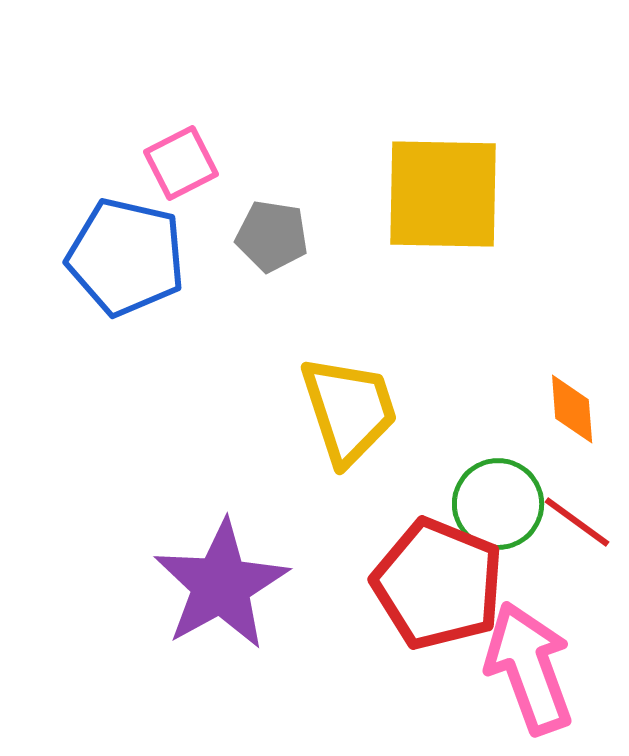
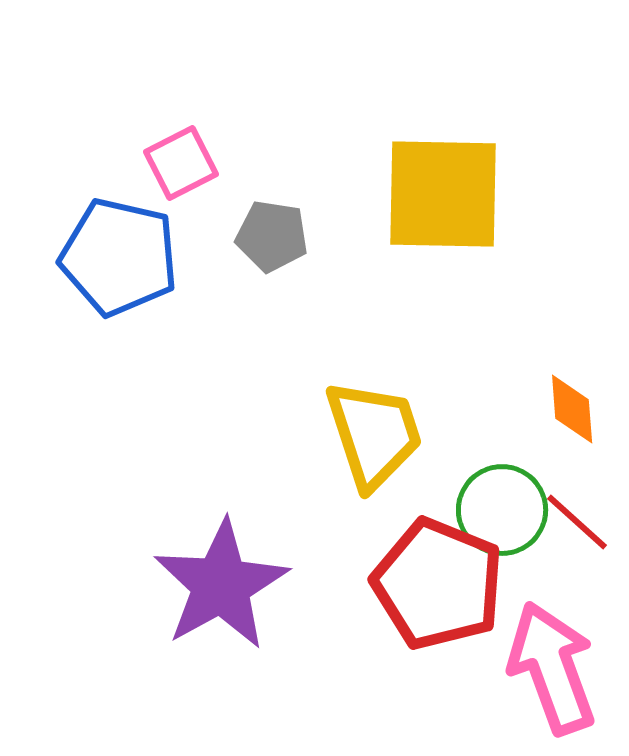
blue pentagon: moved 7 px left
yellow trapezoid: moved 25 px right, 24 px down
green circle: moved 4 px right, 6 px down
red line: rotated 6 degrees clockwise
pink arrow: moved 23 px right
